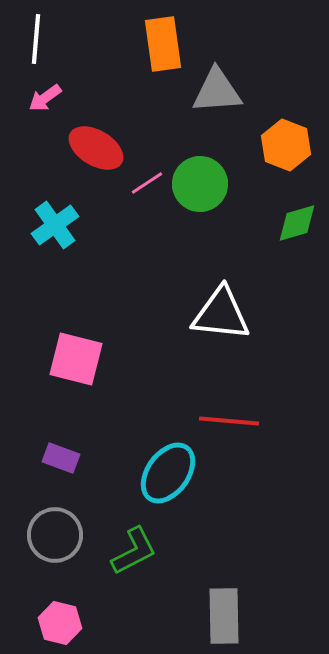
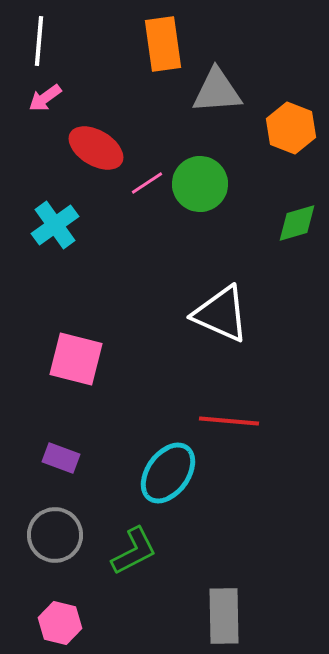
white line: moved 3 px right, 2 px down
orange hexagon: moved 5 px right, 17 px up
white triangle: rotated 18 degrees clockwise
